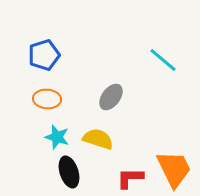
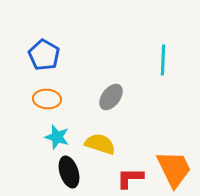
blue pentagon: rotated 24 degrees counterclockwise
cyan line: rotated 52 degrees clockwise
yellow semicircle: moved 2 px right, 5 px down
